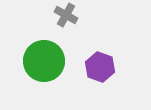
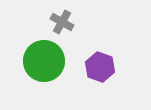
gray cross: moved 4 px left, 7 px down
